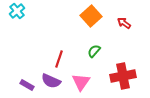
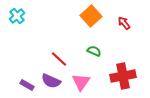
cyan cross: moved 5 px down
red arrow: rotated 16 degrees clockwise
green semicircle: rotated 72 degrees clockwise
red line: rotated 66 degrees counterclockwise
